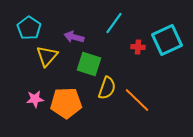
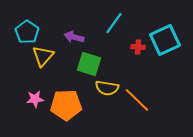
cyan pentagon: moved 2 px left, 4 px down
cyan square: moved 2 px left
yellow triangle: moved 4 px left
yellow semicircle: rotated 80 degrees clockwise
orange pentagon: moved 2 px down
